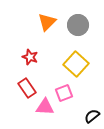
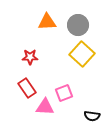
orange triangle: rotated 42 degrees clockwise
red star: rotated 21 degrees counterclockwise
yellow square: moved 6 px right, 10 px up
black semicircle: rotated 133 degrees counterclockwise
